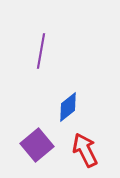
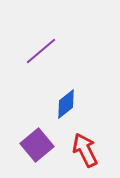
purple line: rotated 40 degrees clockwise
blue diamond: moved 2 px left, 3 px up
